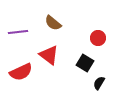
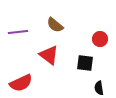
brown semicircle: moved 2 px right, 2 px down
red circle: moved 2 px right, 1 px down
black square: rotated 24 degrees counterclockwise
red semicircle: moved 11 px down
black semicircle: moved 5 px down; rotated 40 degrees counterclockwise
